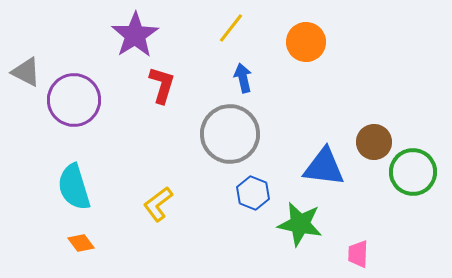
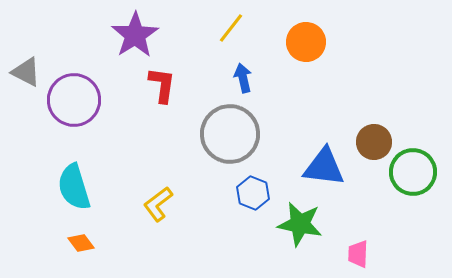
red L-shape: rotated 9 degrees counterclockwise
